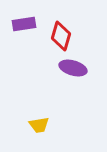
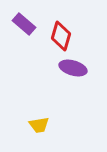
purple rectangle: rotated 50 degrees clockwise
